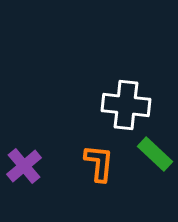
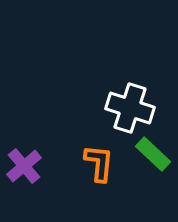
white cross: moved 4 px right, 3 px down; rotated 12 degrees clockwise
green rectangle: moved 2 px left
